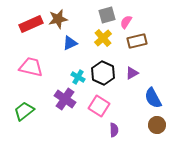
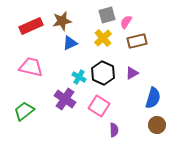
brown star: moved 4 px right, 2 px down
red rectangle: moved 2 px down
cyan cross: moved 1 px right
blue semicircle: rotated 135 degrees counterclockwise
